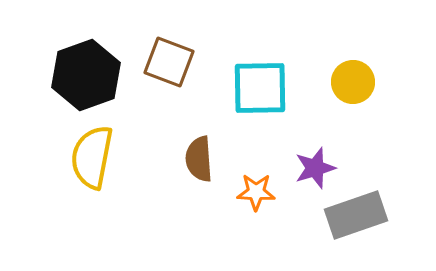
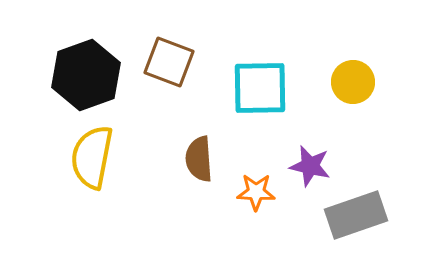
purple star: moved 5 px left, 2 px up; rotated 30 degrees clockwise
